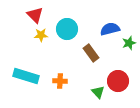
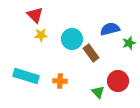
cyan circle: moved 5 px right, 10 px down
